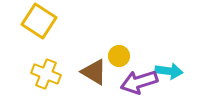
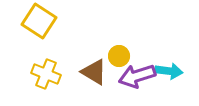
purple arrow: moved 2 px left, 6 px up
